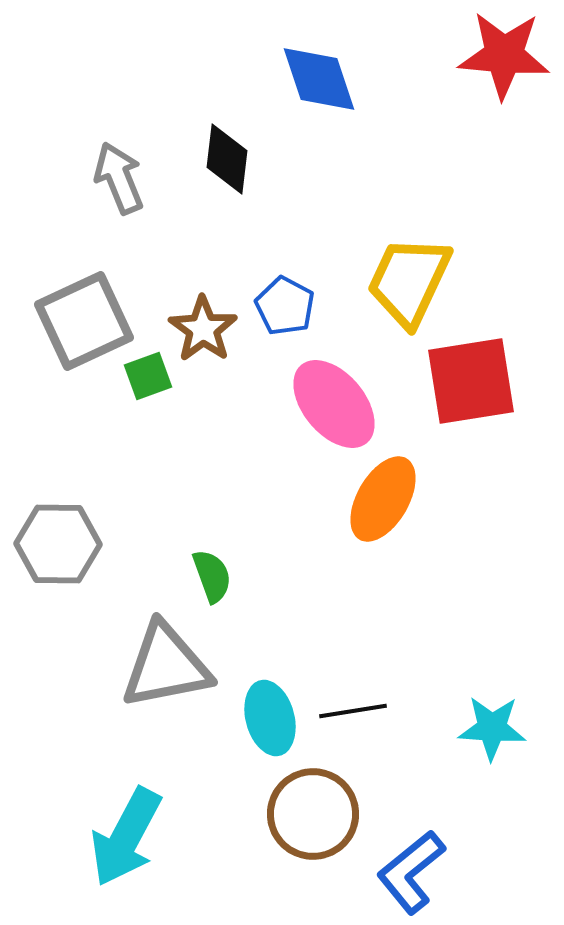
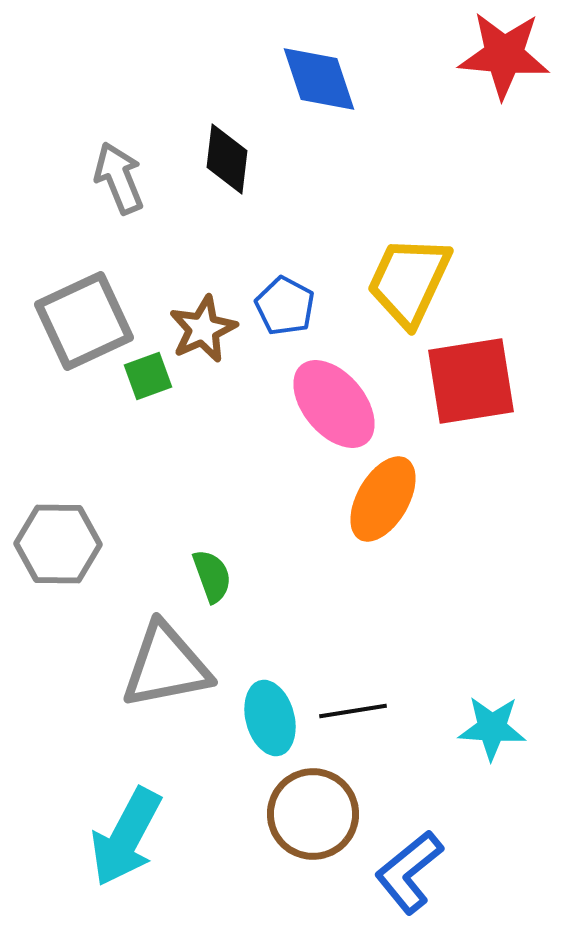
brown star: rotated 12 degrees clockwise
blue L-shape: moved 2 px left
